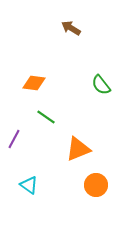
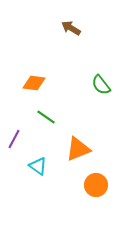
cyan triangle: moved 9 px right, 19 px up
